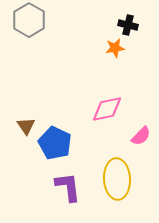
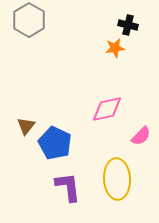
brown triangle: rotated 12 degrees clockwise
